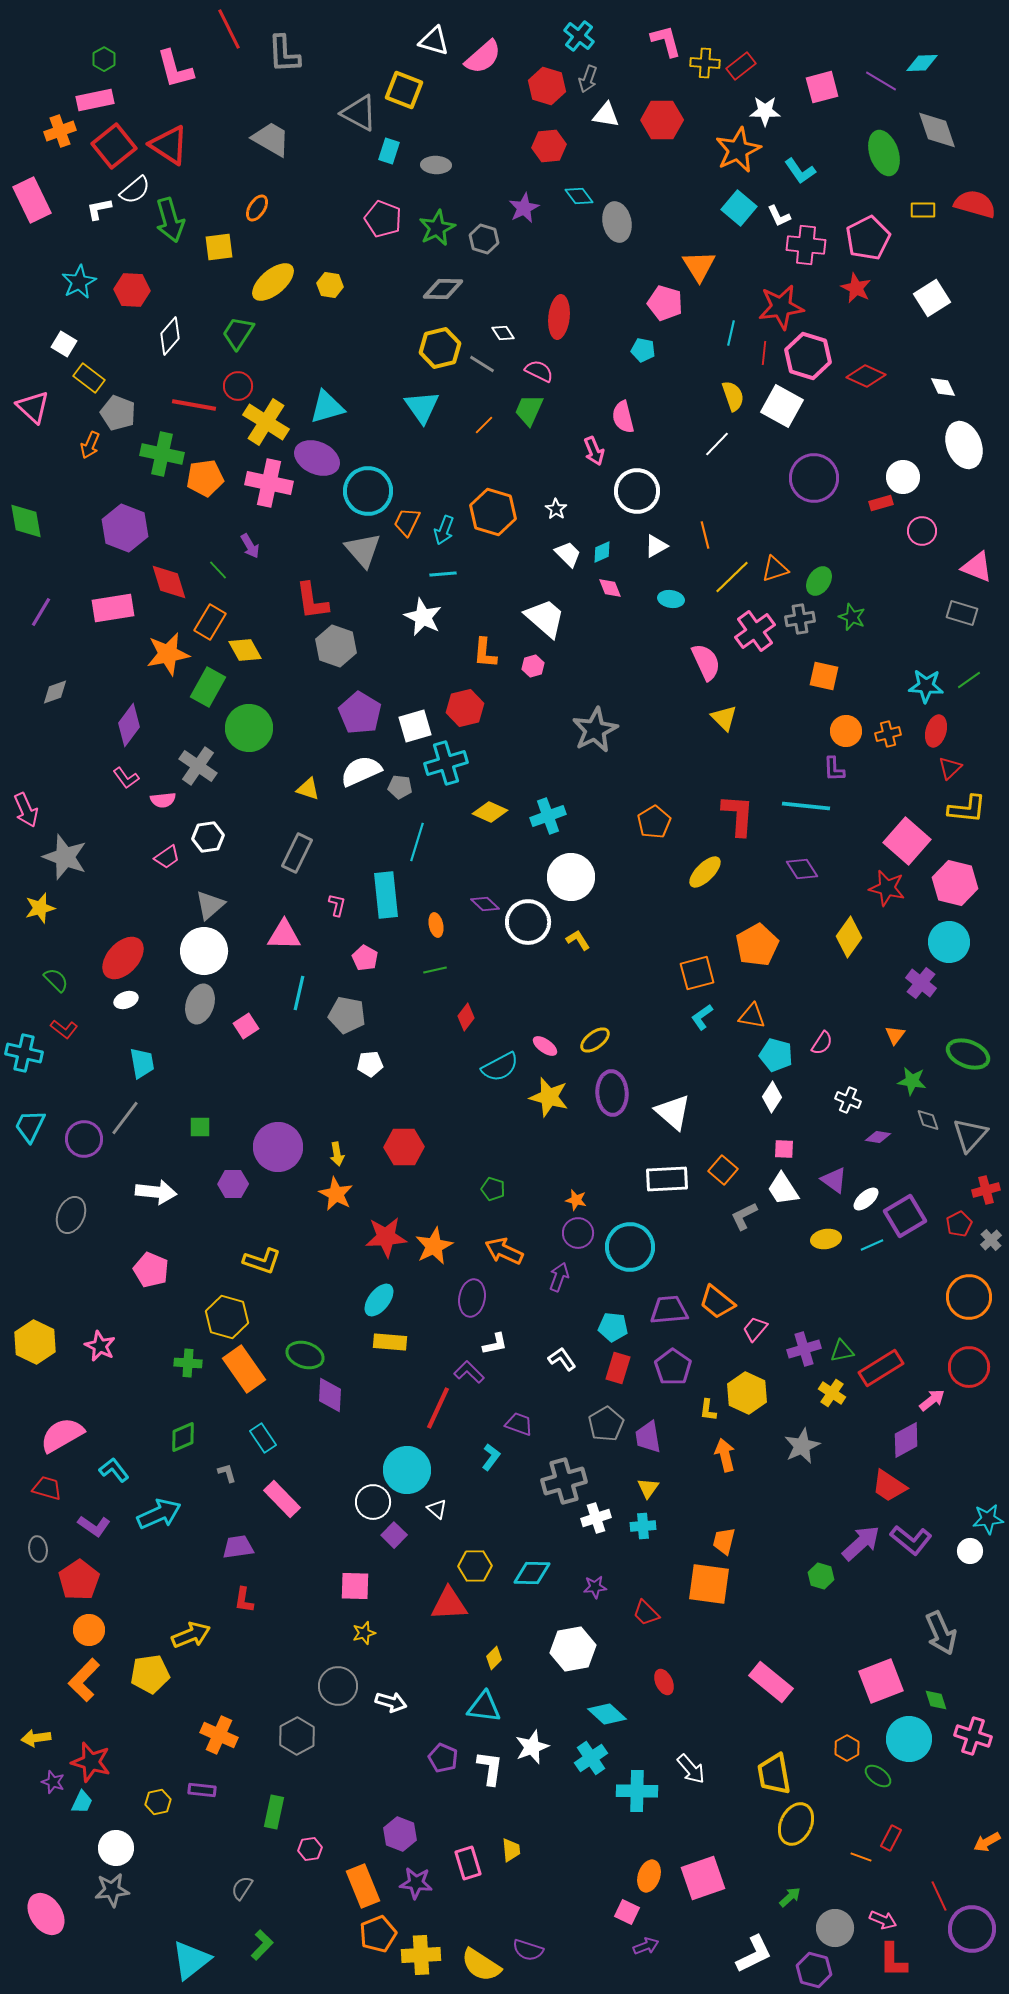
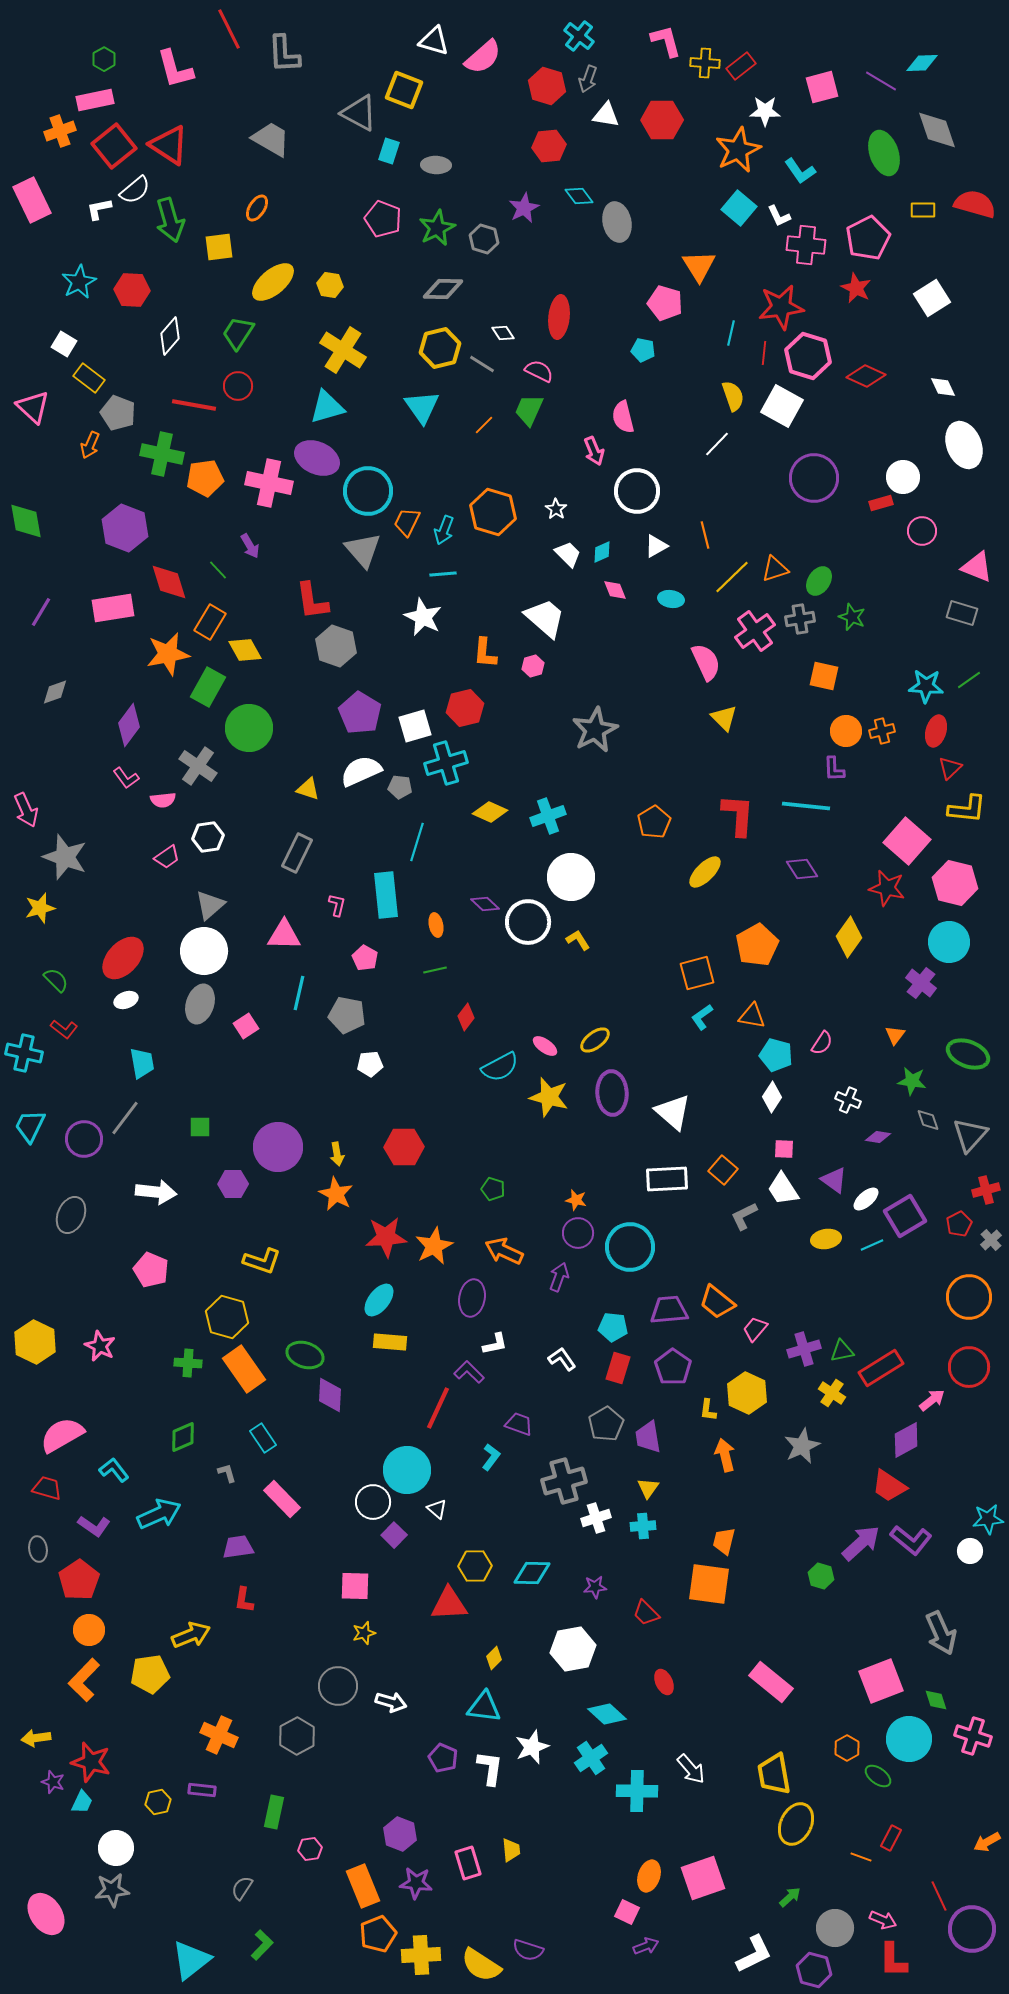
yellow cross at (266, 422): moved 77 px right, 72 px up
pink diamond at (610, 588): moved 5 px right, 2 px down
orange cross at (888, 734): moved 6 px left, 3 px up
